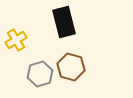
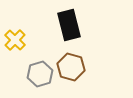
black rectangle: moved 5 px right, 3 px down
yellow cross: moved 1 px left; rotated 15 degrees counterclockwise
